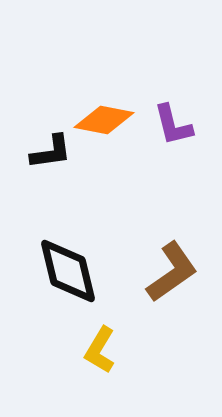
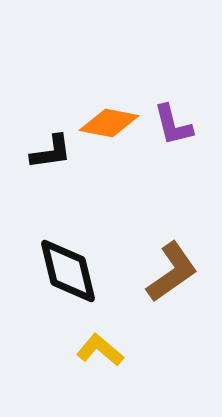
orange diamond: moved 5 px right, 3 px down
yellow L-shape: rotated 99 degrees clockwise
